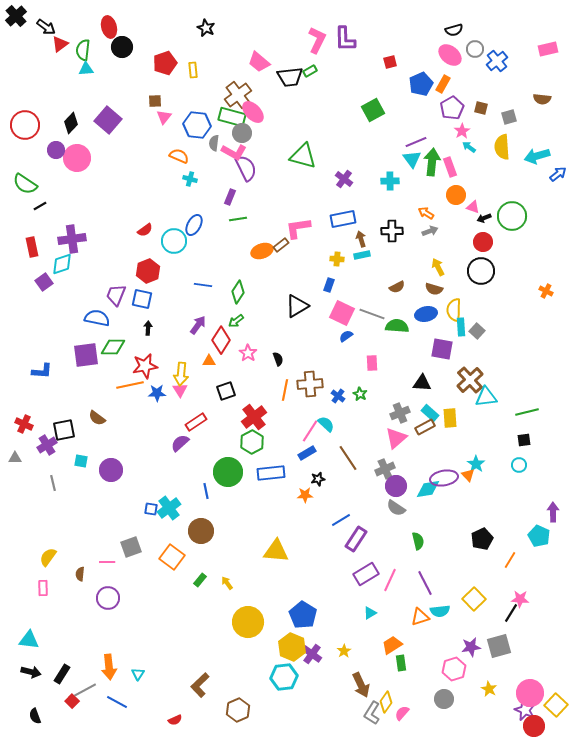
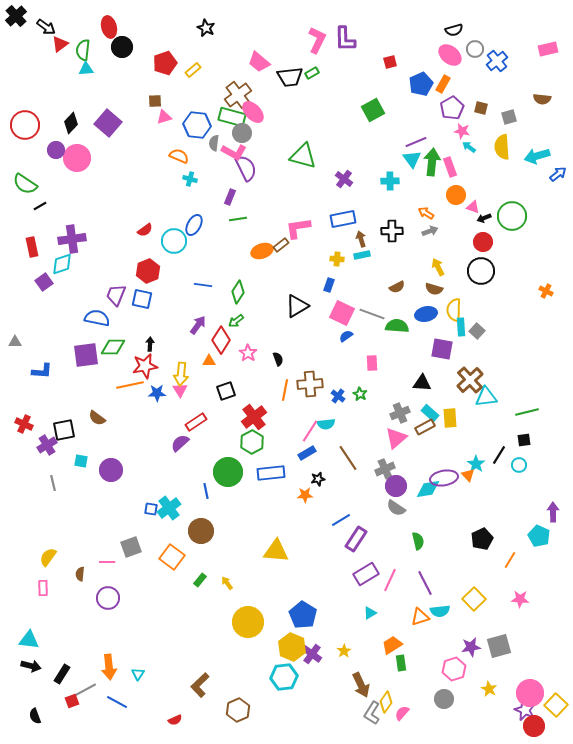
yellow rectangle at (193, 70): rotated 56 degrees clockwise
green rectangle at (310, 71): moved 2 px right, 2 px down
pink triangle at (164, 117): rotated 35 degrees clockwise
purple square at (108, 120): moved 3 px down
pink star at (462, 131): rotated 28 degrees counterclockwise
black arrow at (148, 328): moved 2 px right, 16 px down
cyan semicircle at (326, 424): rotated 132 degrees clockwise
gray triangle at (15, 458): moved 116 px up
black line at (511, 613): moved 12 px left, 158 px up
black arrow at (31, 672): moved 6 px up
red square at (72, 701): rotated 24 degrees clockwise
